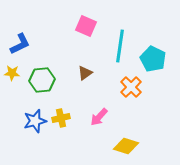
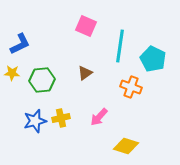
orange cross: rotated 25 degrees counterclockwise
